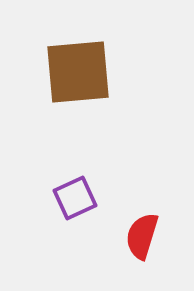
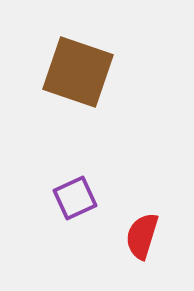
brown square: rotated 24 degrees clockwise
